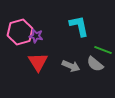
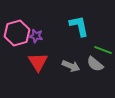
pink hexagon: moved 3 px left, 1 px down
